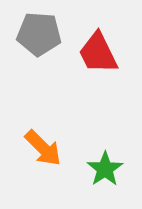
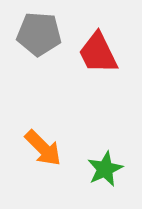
green star: rotated 9 degrees clockwise
